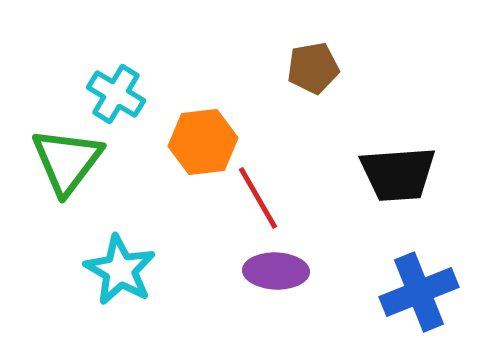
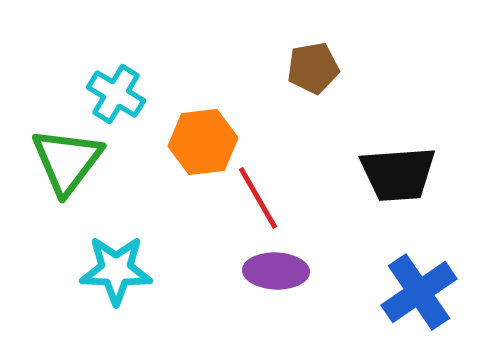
cyan star: moved 4 px left; rotated 28 degrees counterclockwise
blue cross: rotated 12 degrees counterclockwise
